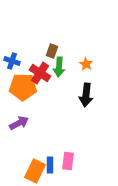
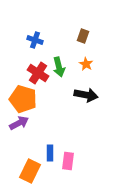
brown rectangle: moved 31 px right, 15 px up
blue cross: moved 23 px right, 21 px up
green arrow: rotated 18 degrees counterclockwise
red cross: moved 2 px left
orange pentagon: moved 12 px down; rotated 16 degrees clockwise
black arrow: rotated 85 degrees counterclockwise
blue rectangle: moved 12 px up
orange rectangle: moved 5 px left
